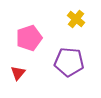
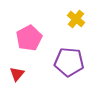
pink pentagon: rotated 10 degrees counterclockwise
red triangle: moved 1 px left, 1 px down
